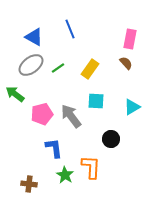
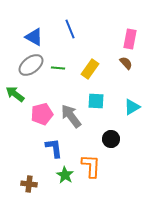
green line: rotated 40 degrees clockwise
orange L-shape: moved 1 px up
